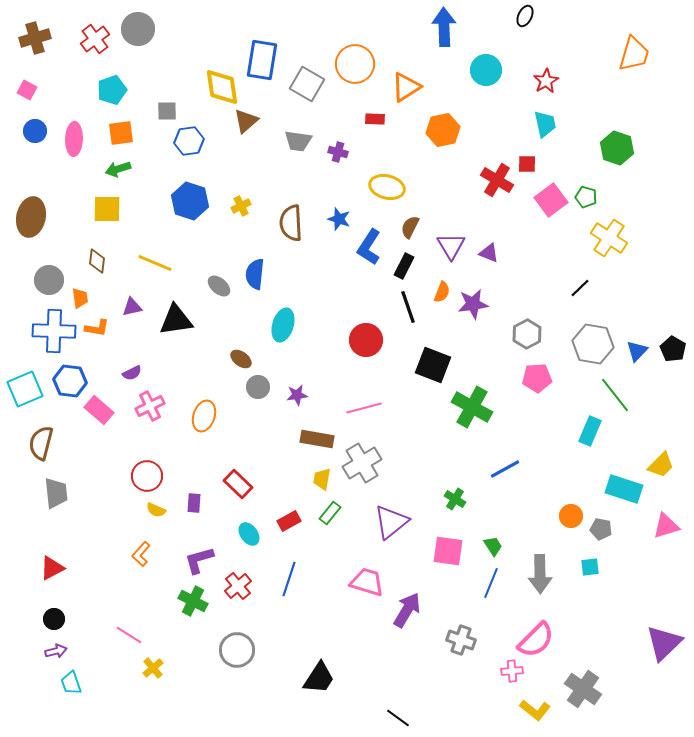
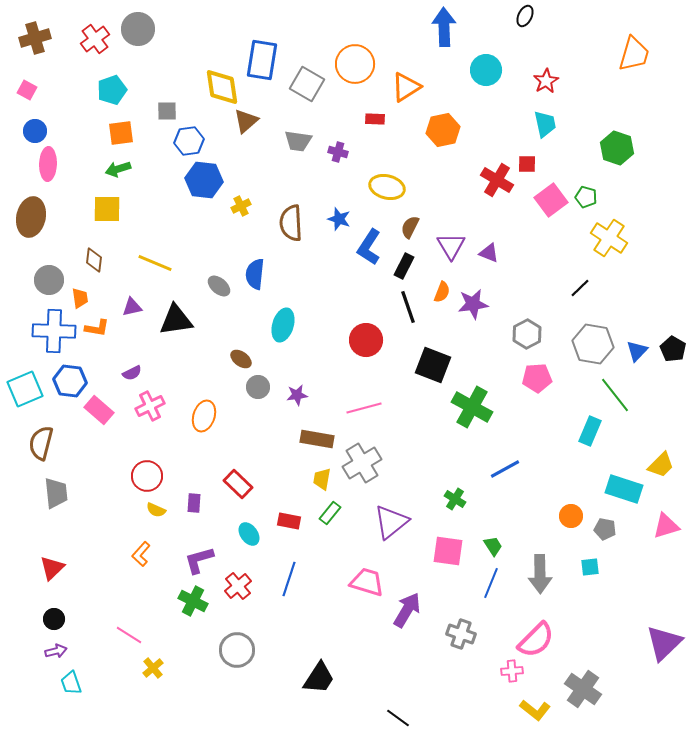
pink ellipse at (74, 139): moved 26 px left, 25 px down
blue hexagon at (190, 201): moved 14 px right, 21 px up; rotated 12 degrees counterclockwise
brown diamond at (97, 261): moved 3 px left, 1 px up
red rectangle at (289, 521): rotated 40 degrees clockwise
gray pentagon at (601, 529): moved 4 px right
red triangle at (52, 568): rotated 16 degrees counterclockwise
gray cross at (461, 640): moved 6 px up
